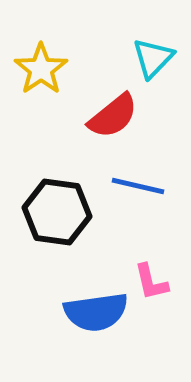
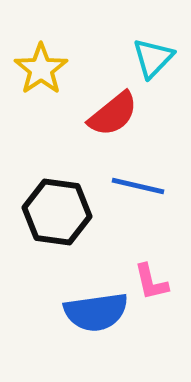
red semicircle: moved 2 px up
